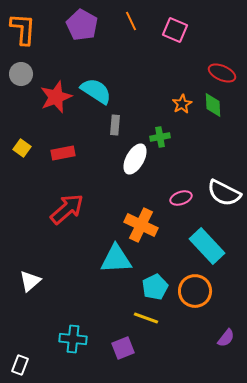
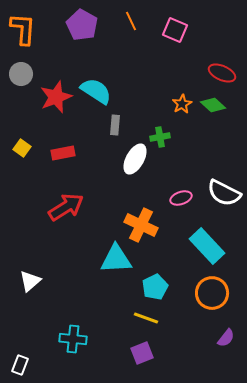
green diamond: rotated 45 degrees counterclockwise
red arrow: moved 1 px left, 2 px up; rotated 9 degrees clockwise
orange circle: moved 17 px right, 2 px down
purple square: moved 19 px right, 5 px down
